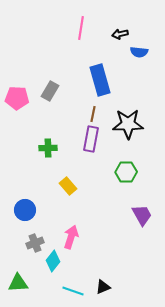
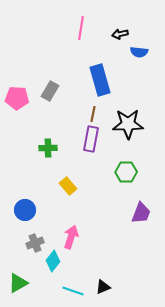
purple trapezoid: moved 1 px left, 2 px up; rotated 50 degrees clockwise
green triangle: rotated 25 degrees counterclockwise
